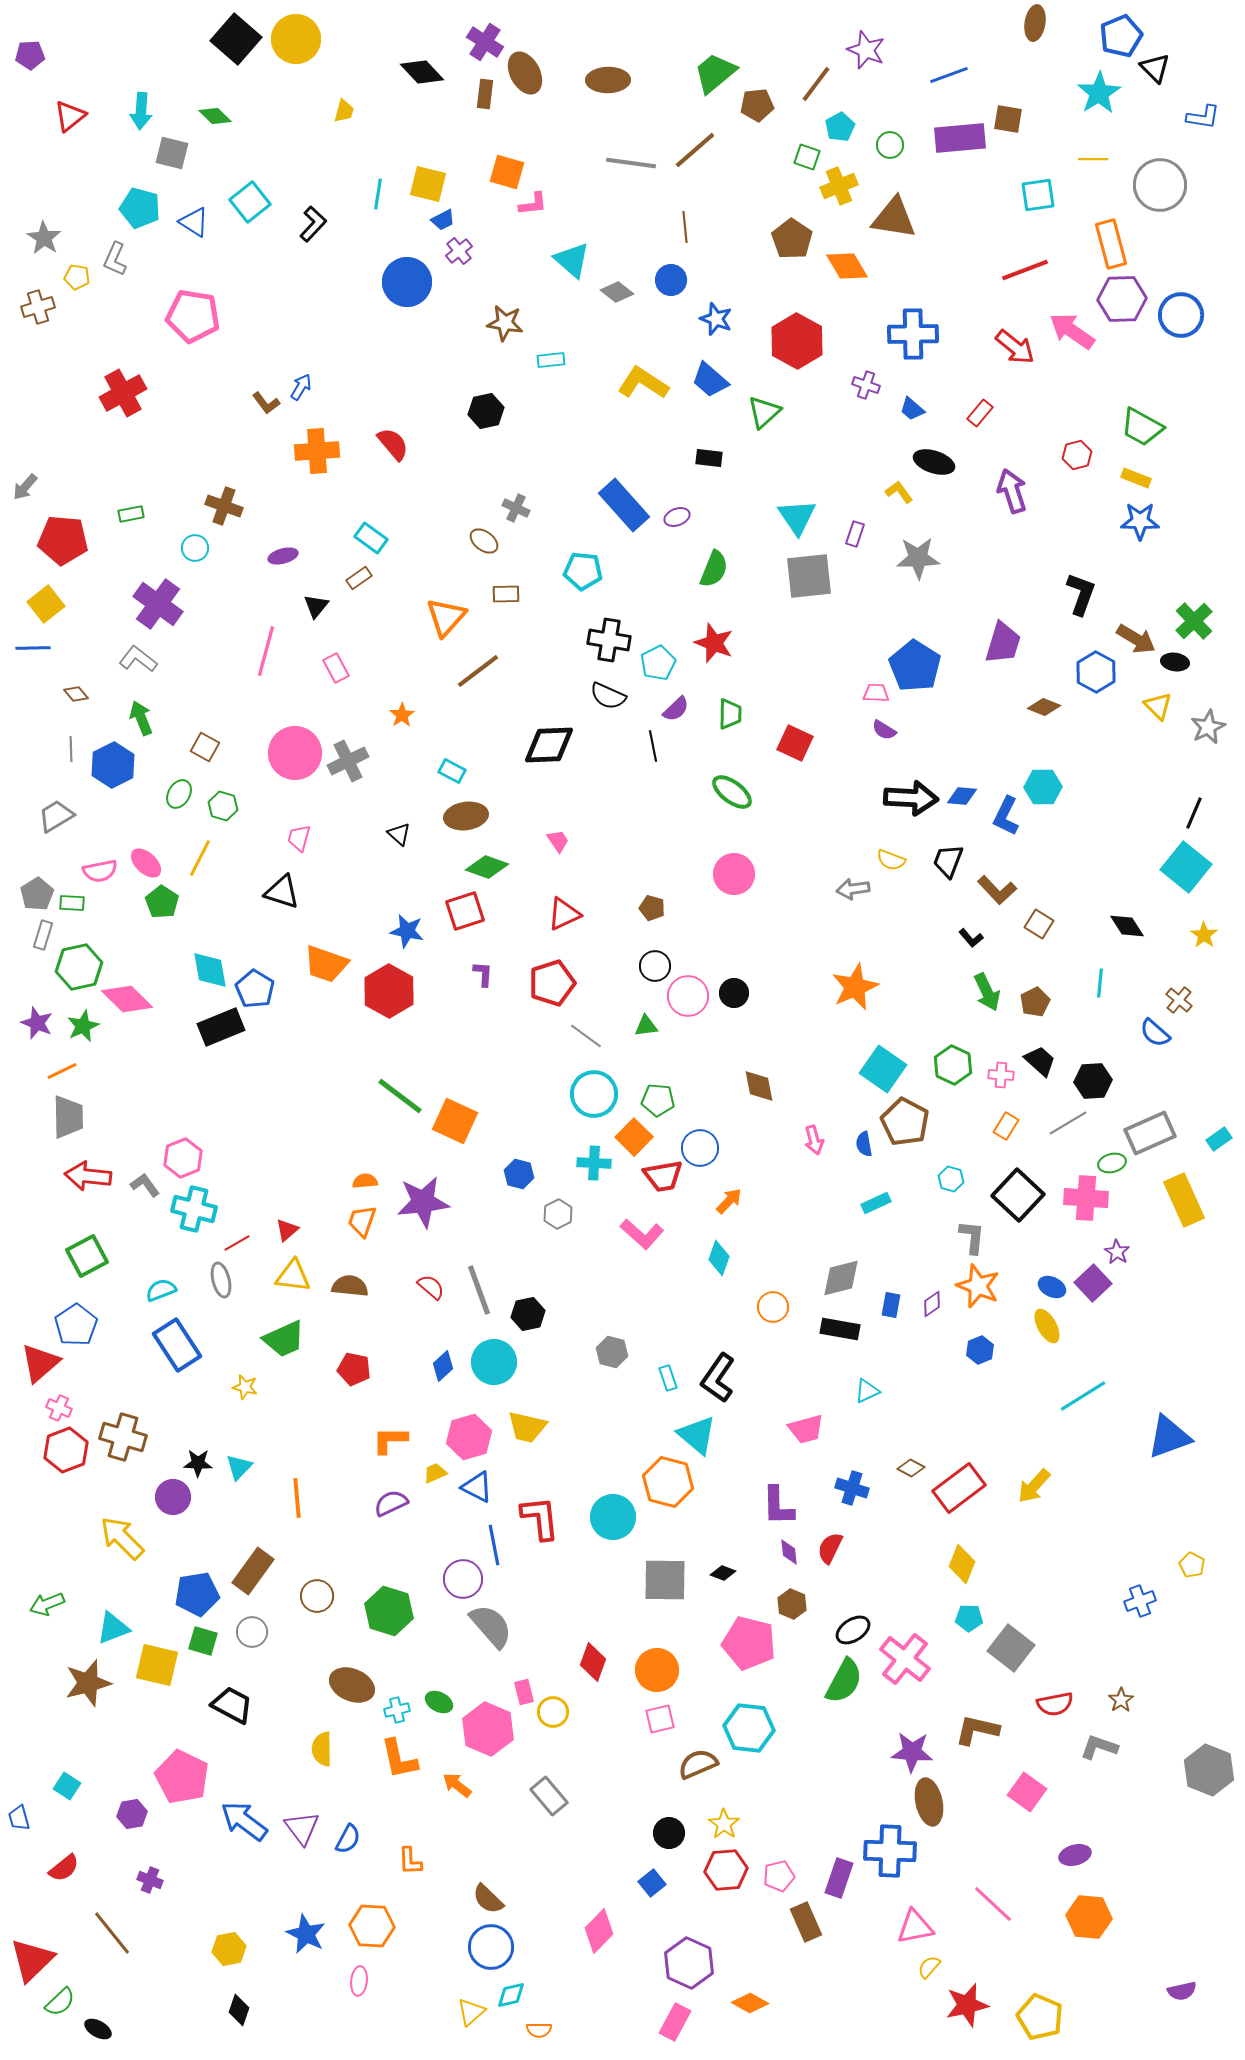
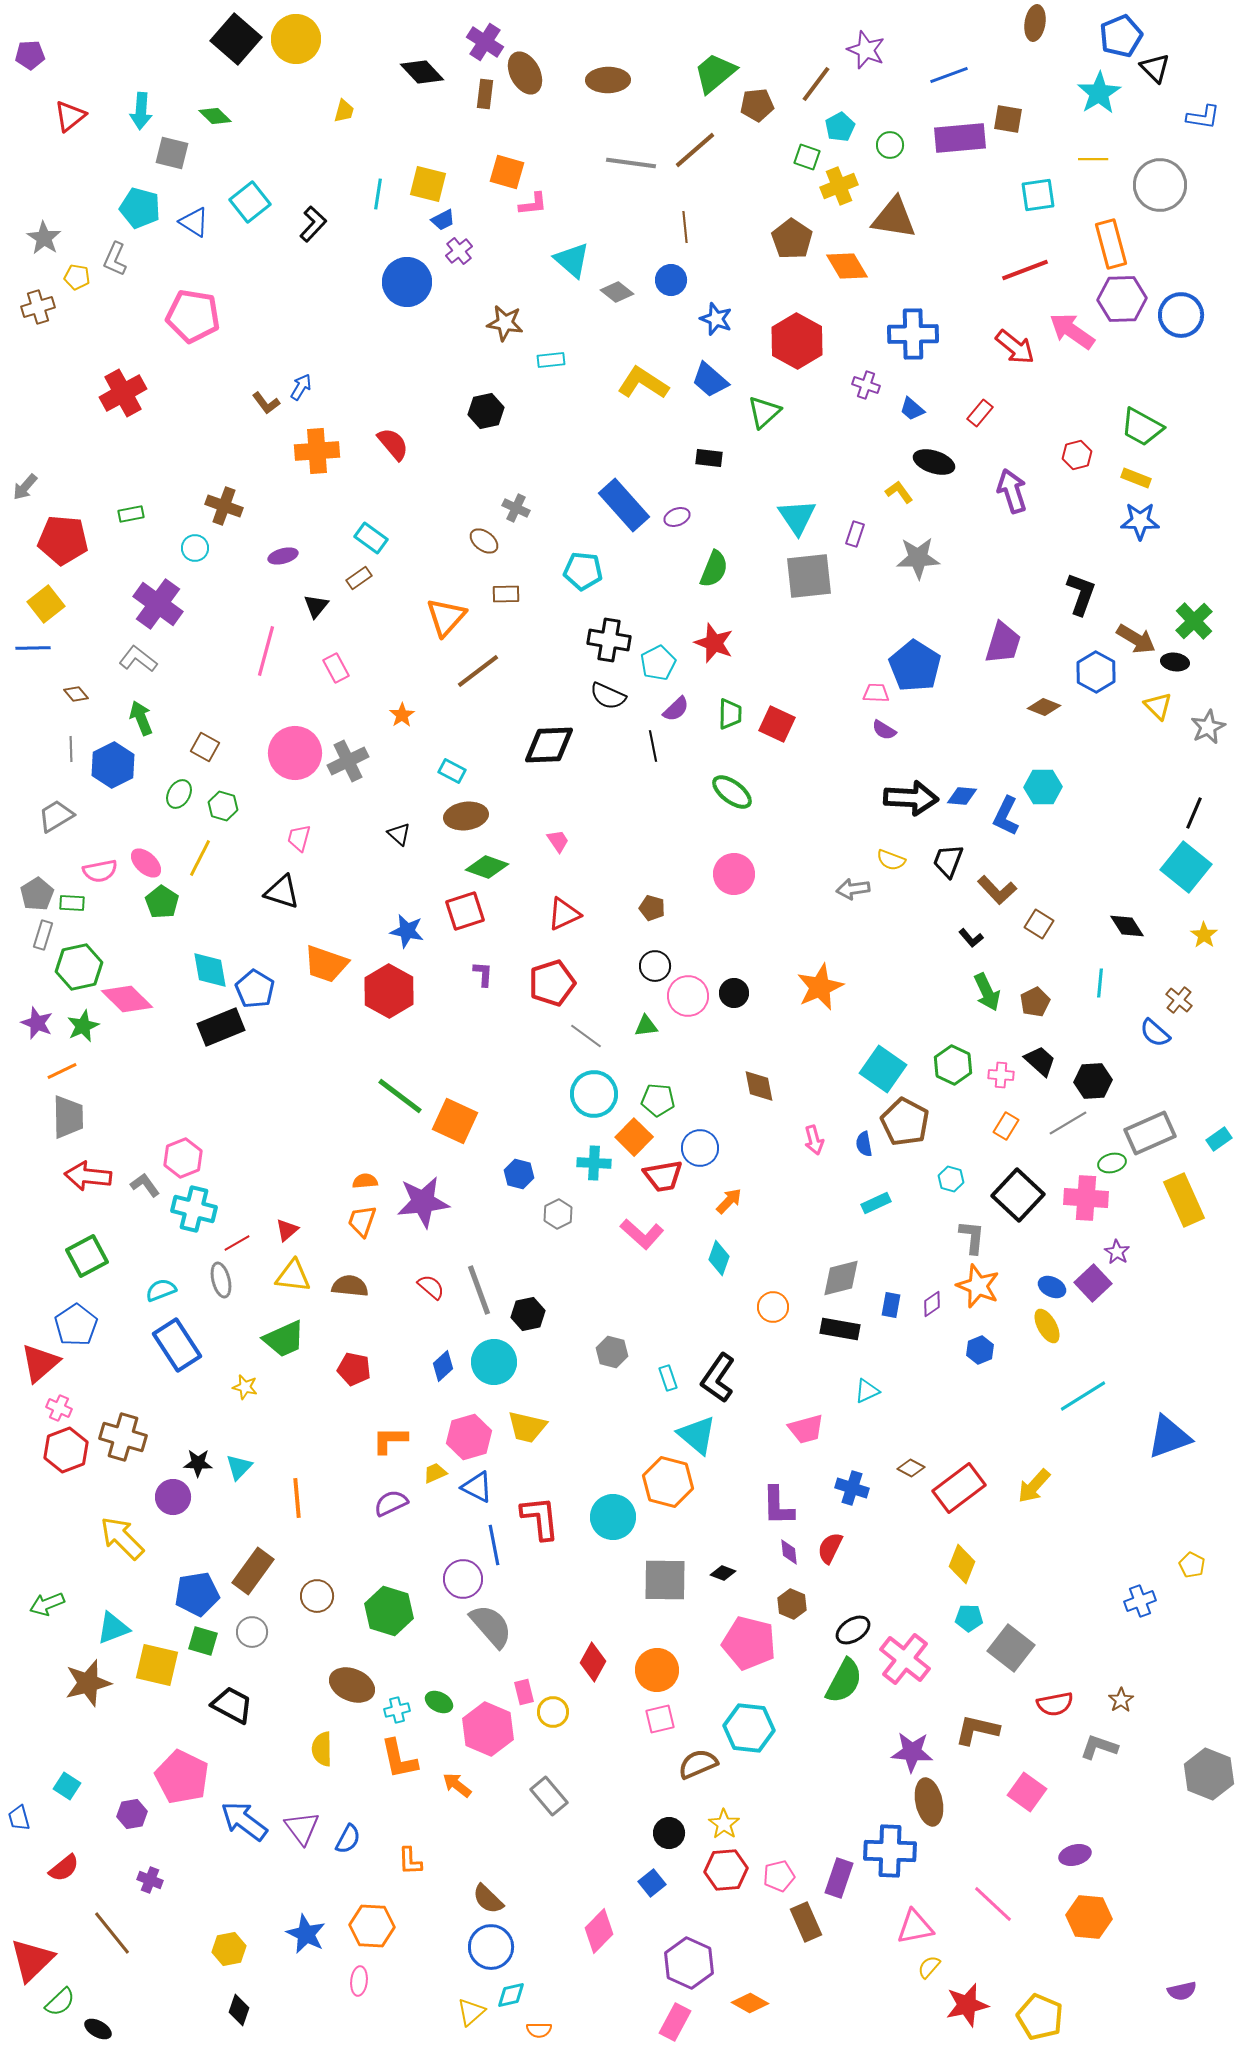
red square at (795, 743): moved 18 px left, 19 px up
orange star at (855, 987): moved 35 px left
red diamond at (593, 1662): rotated 9 degrees clockwise
gray hexagon at (1209, 1770): moved 4 px down
